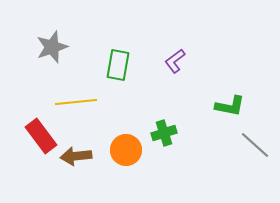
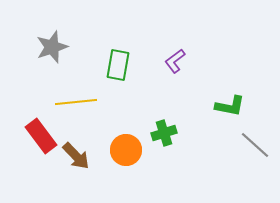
brown arrow: rotated 128 degrees counterclockwise
